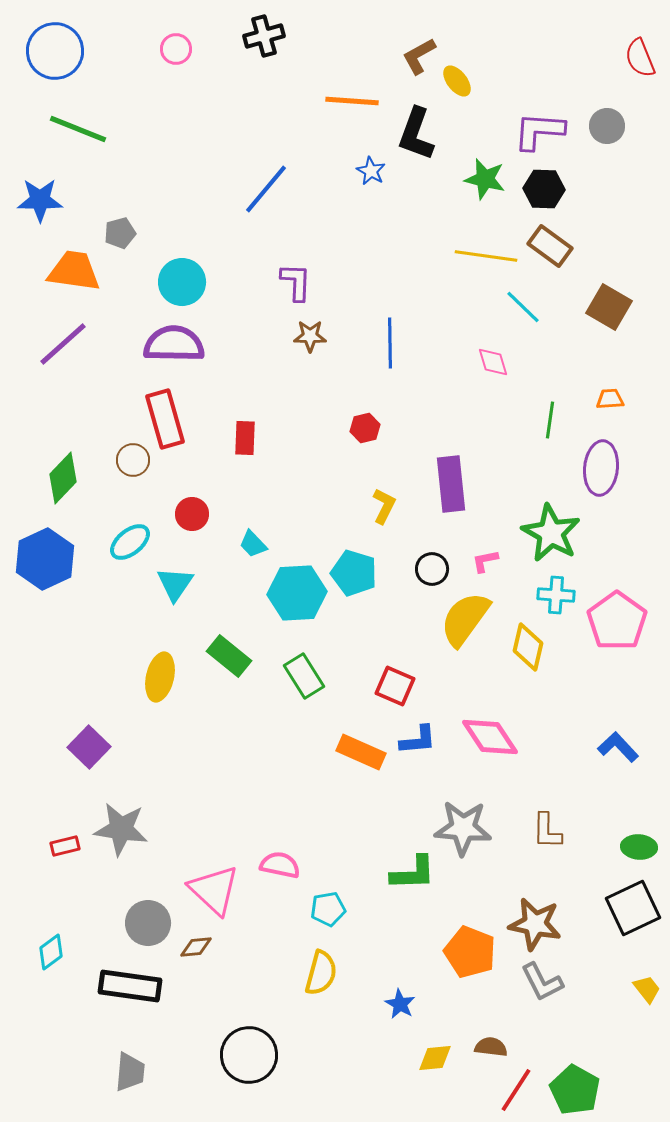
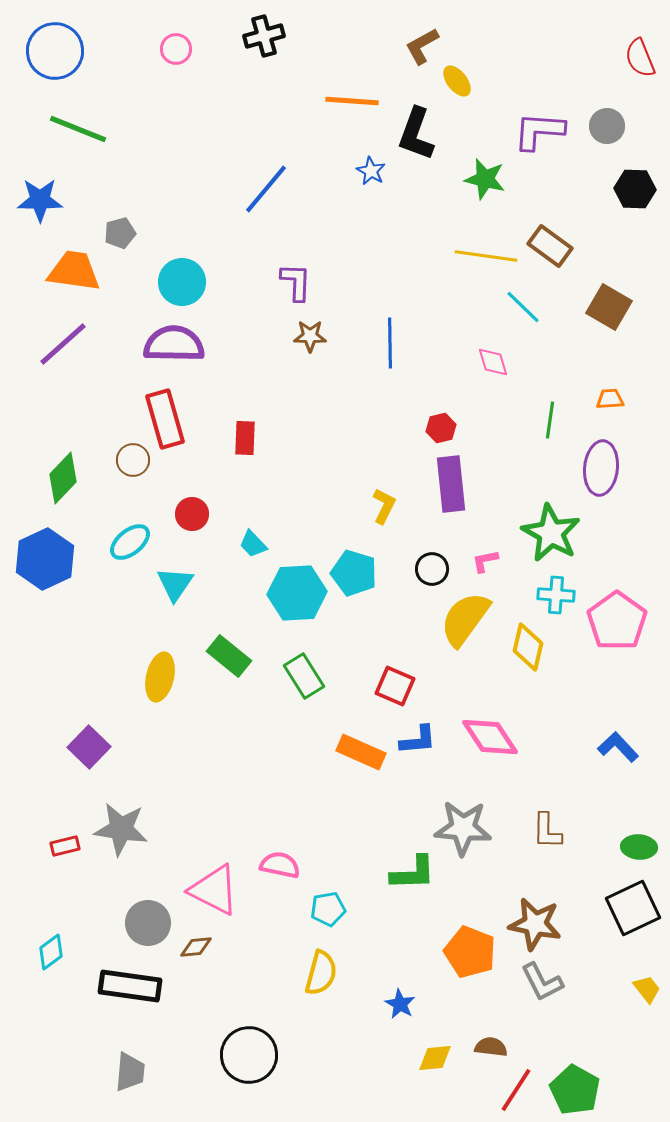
brown L-shape at (419, 56): moved 3 px right, 10 px up
black hexagon at (544, 189): moved 91 px right
red hexagon at (365, 428): moved 76 px right
pink triangle at (214, 890): rotated 16 degrees counterclockwise
